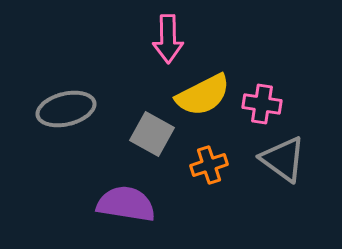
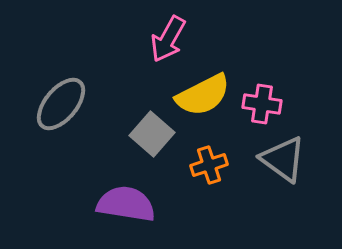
pink arrow: rotated 30 degrees clockwise
gray ellipse: moved 5 px left, 5 px up; rotated 36 degrees counterclockwise
gray square: rotated 12 degrees clockwise
